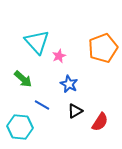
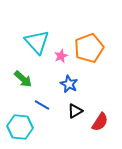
orange pentagon: moved 14 px left
pink star: moved 2 px right
